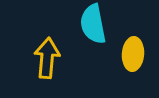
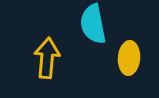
yellow ellipse: moved 4 px left, 4 px down
